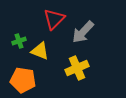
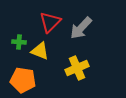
red triangle: moved 4 px left, 3 px down
gray arrow: moved 2 px left, 4 px up
green cross: moved 1 px down; rotated 24 degrees clockwise
